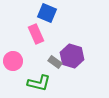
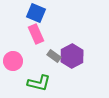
blue square: moved 11 px left
purple hexagon: rotated 15 degrees clockwise
gray rectangle: moved 1 px left, 6 px up
